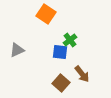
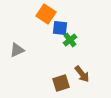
blue square: moved 24 px up
brown square: rotated 30 degrees clockwise
